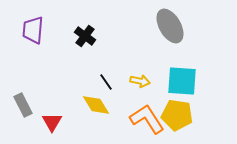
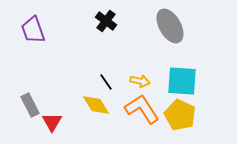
purple trapezoid: rotated 24 degrees counterclockwise
black cross: moved 21 px right, 15 px up
gray rectangle: moved 7 px right
yellow pentagon: moved 3 px right; rotated 16 degrees clockwise
orange L-shape: moved 5 px left, 10 px up
